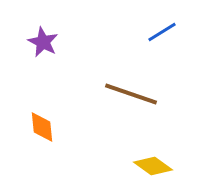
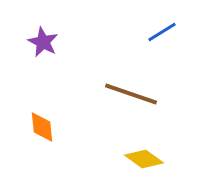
yellow diamond: moved 9 px left, 7 px up
